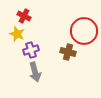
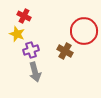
brown cross: moved 3 px left, 1 px up; rotated 14 degrees clockwise
